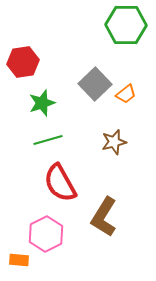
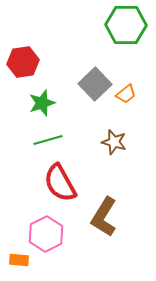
brown star: rotated 30 degrees clockwise
